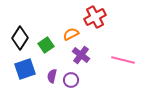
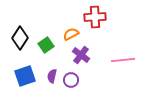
red cross: rotated 25 degrees clockwise
pink line: rotated 20 degrees counterclockwise
blue square: moved 7 px down
